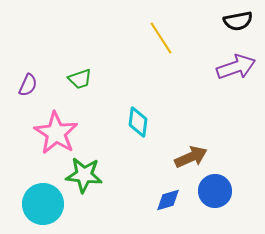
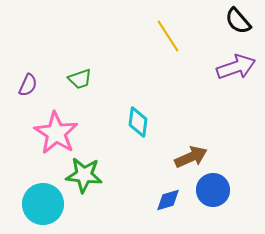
black semicircle: rotated 60 degrees clockwise
yellow line: moved 7 px right, 2 px up
blue circle: moved 2 px left, 1 px up
